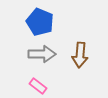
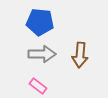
blue pentagon: rotated 16 degrees counterclockwise
